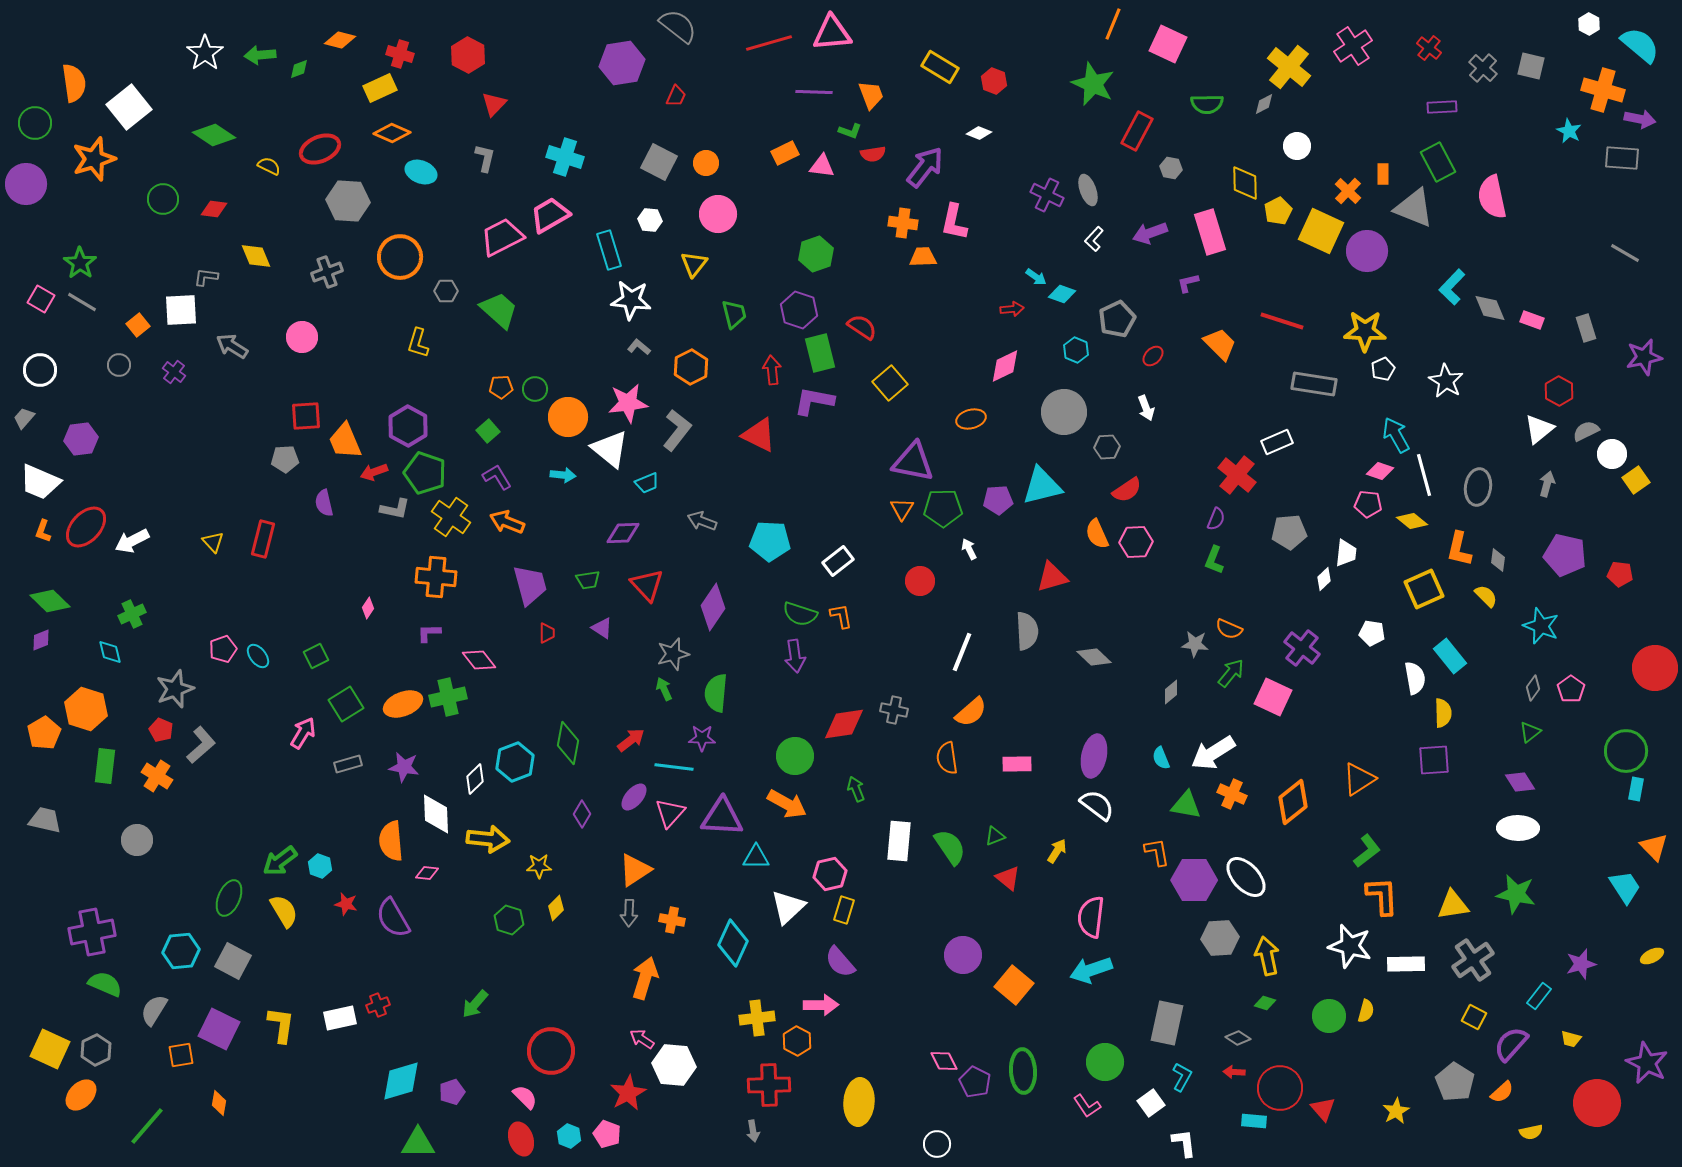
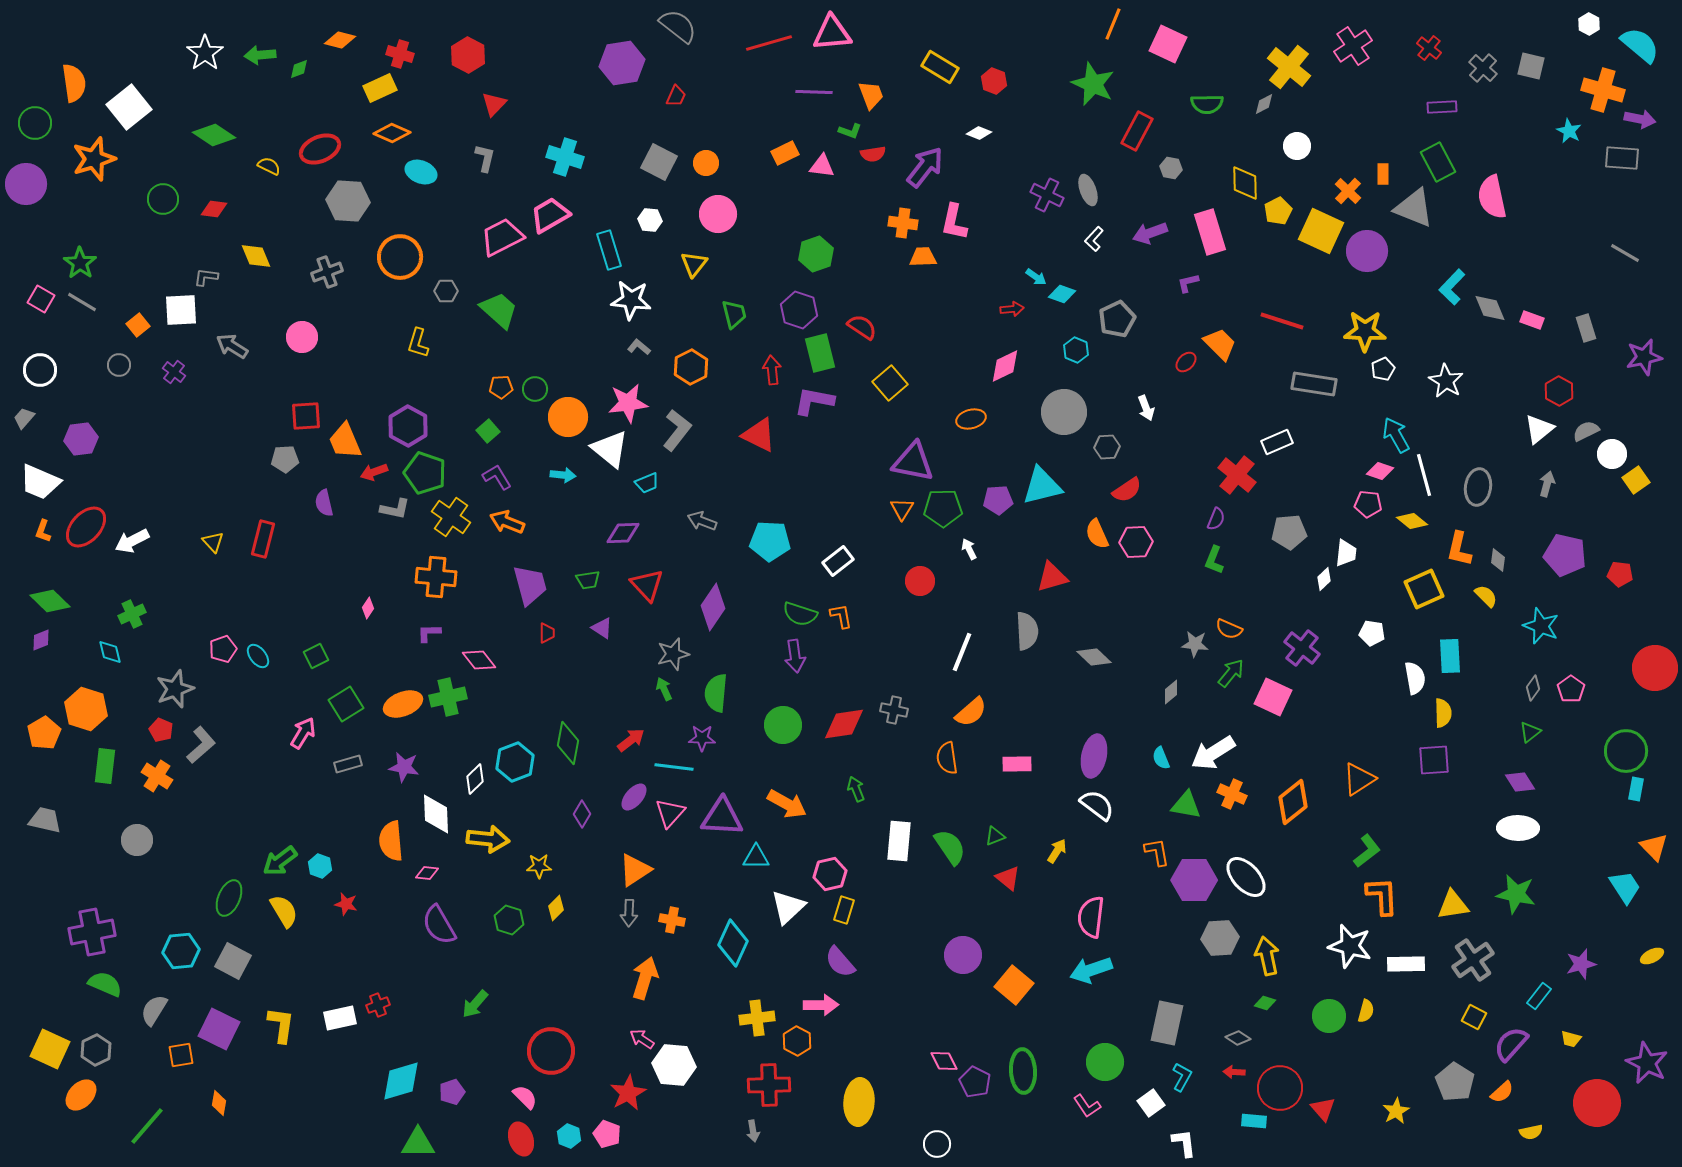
red ellipse at (1153, 356): moved 33 px right, 6 px down
cyan rectangle at (1450, 656): rotated 36 degrees clockwise
green circle at (795, 756): moved 12 px left, 31 px up
purple semicircle at (393, 918): moved 46 px right, 7 px down
